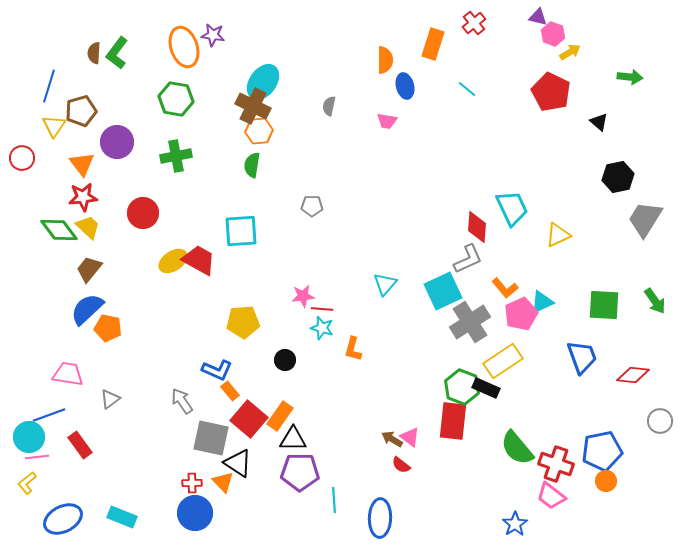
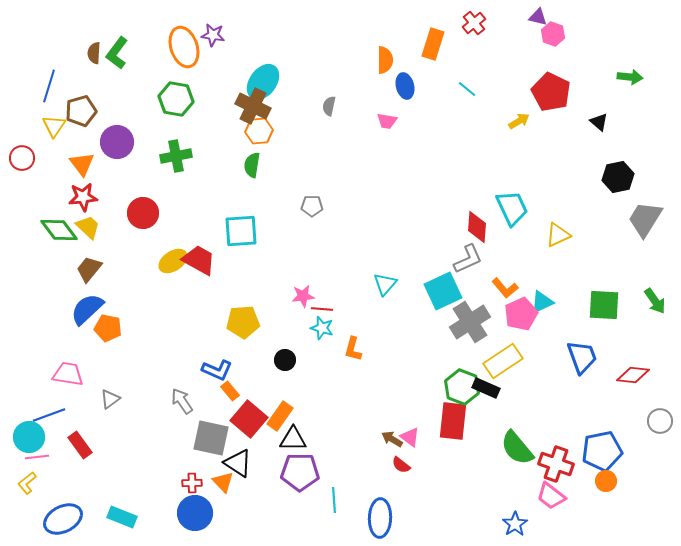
yellow arrow at (570, 52): moved 51 px left, 69 px down
